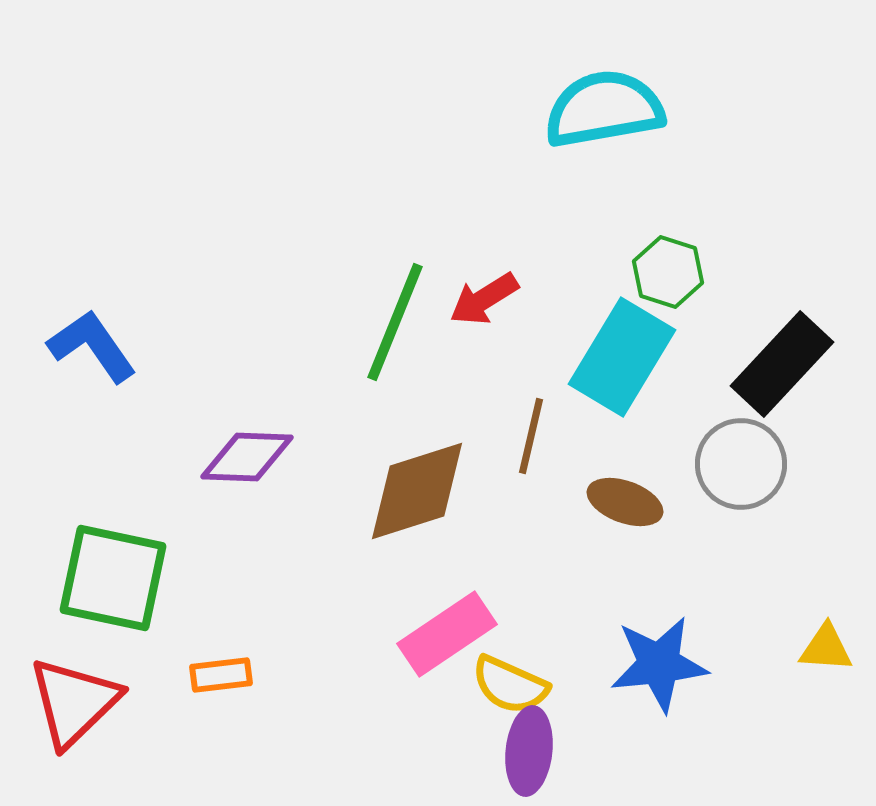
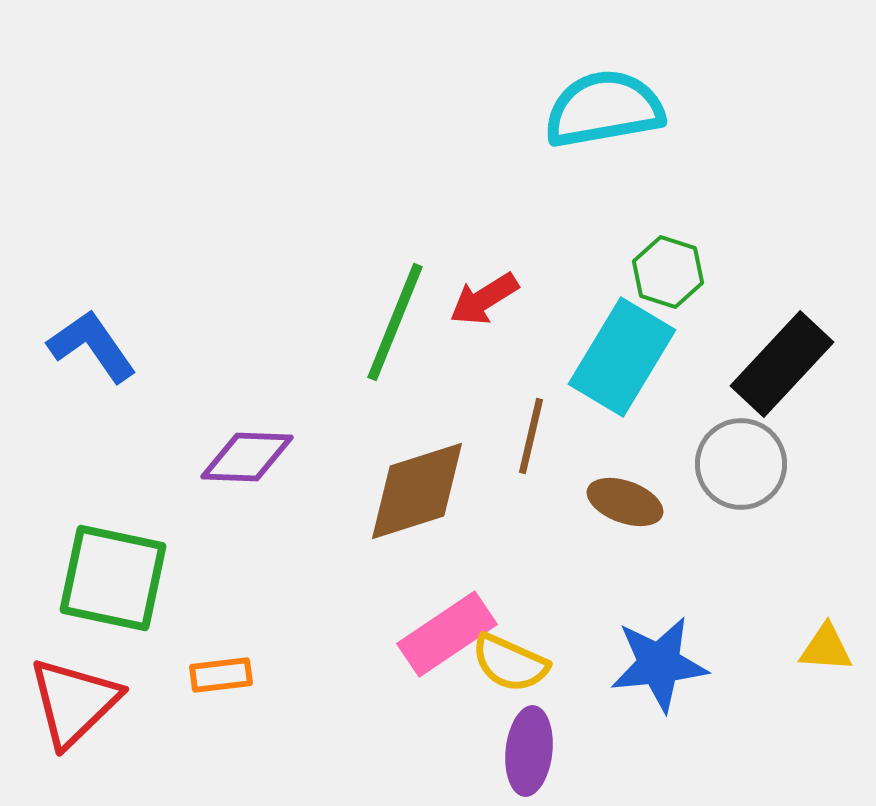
yellow semicircle: moved 22 px up
